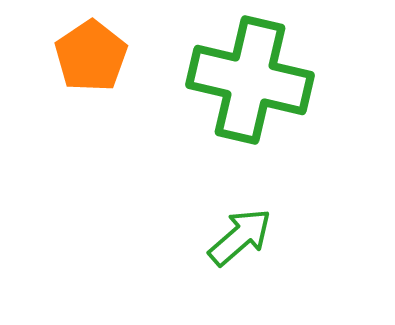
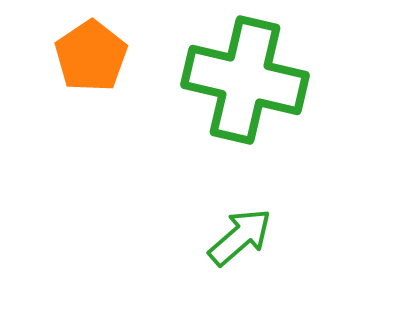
green cross: moved 5 px left
